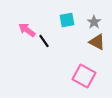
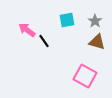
gray star: moved 1 px right, 1 px up
brown triangle: rotated 12 degrees counterclockwise
pink square: moved 1 px right
